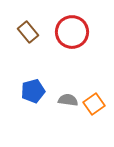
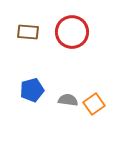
brown rectangle: rotated 45 degrees counterclockwise
blue pentagon: moved 1 px left, 1 px up
